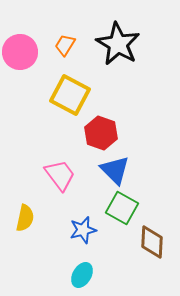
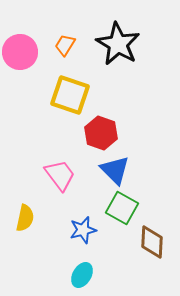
yellow square: rotated 9 degrees counterclockwise
